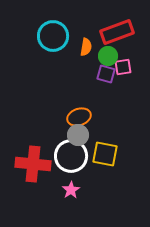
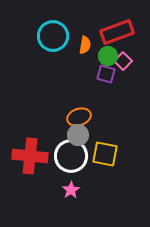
orange semicircle: moved 1 px left, 2 px up
pink square: moved 6 px up; rotated 36 degrees counterclockwise
red cross: moved 3 px left, 8 px up
